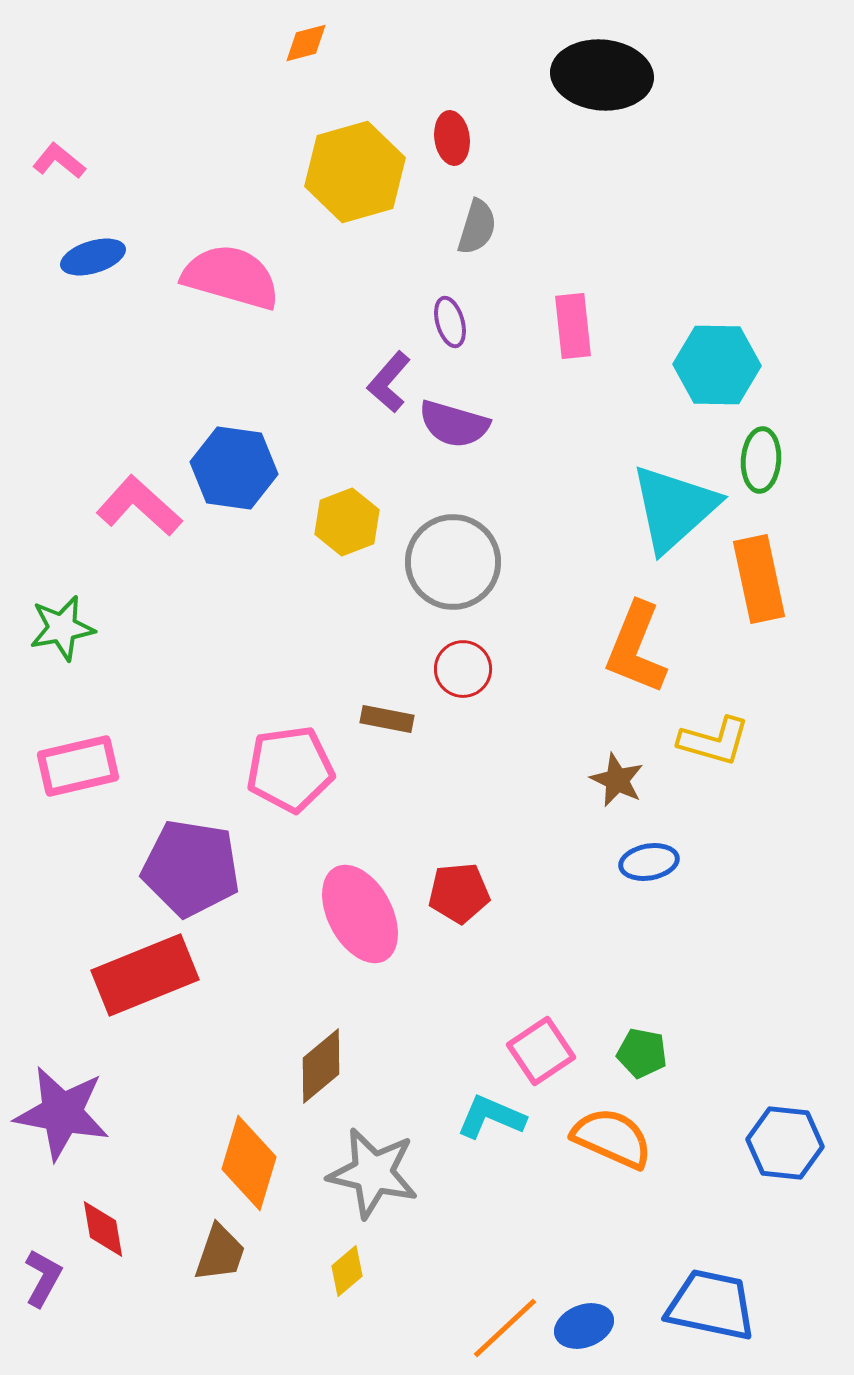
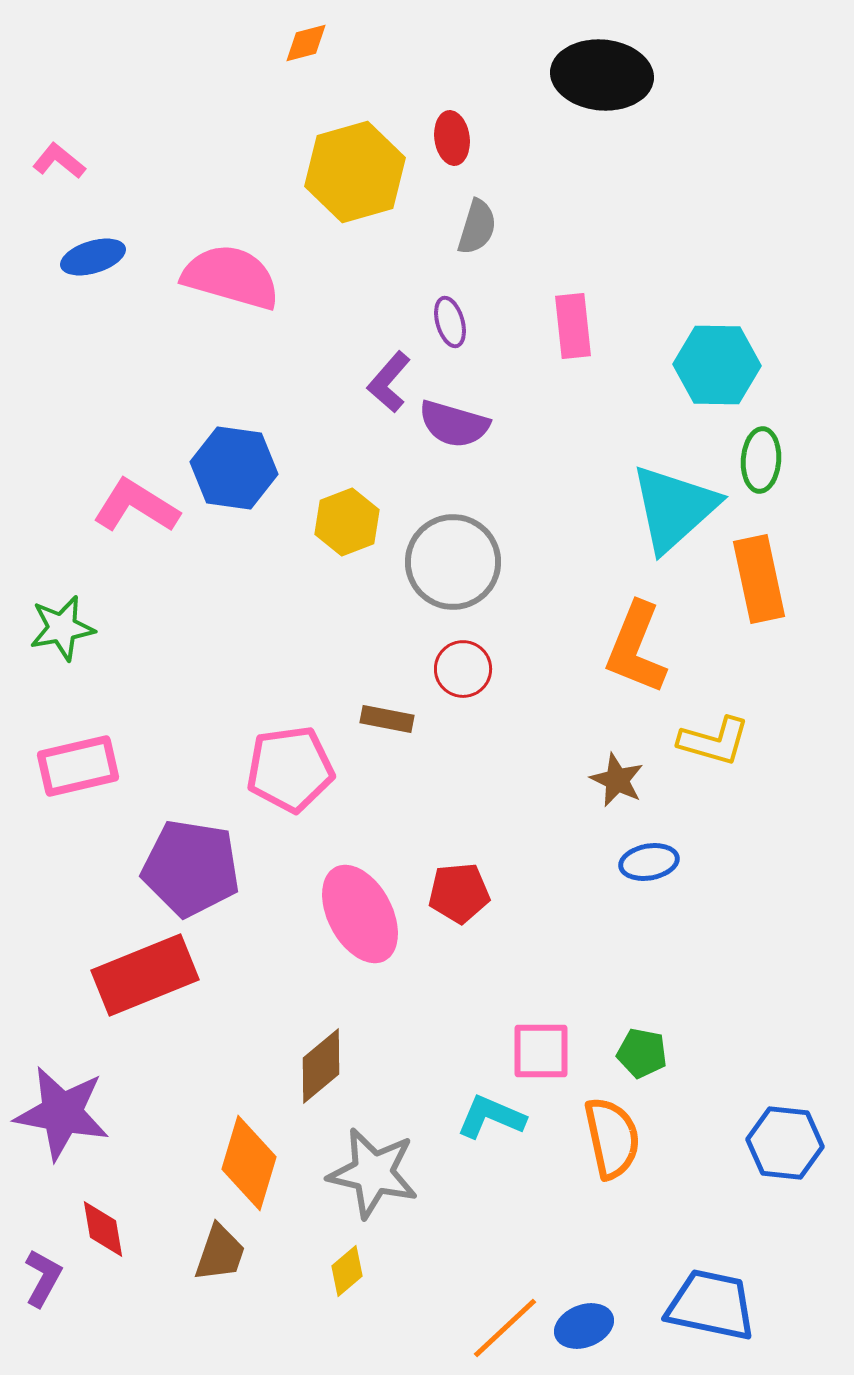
pink L-shape at (139, 506): moved 3 px left; rotated 10 degrees counterclockwise
pink square at (541, 1051): rotated 34 degrees clockwise
orange semicircle at (612, 1138): rotated 54 degrees clockwise
